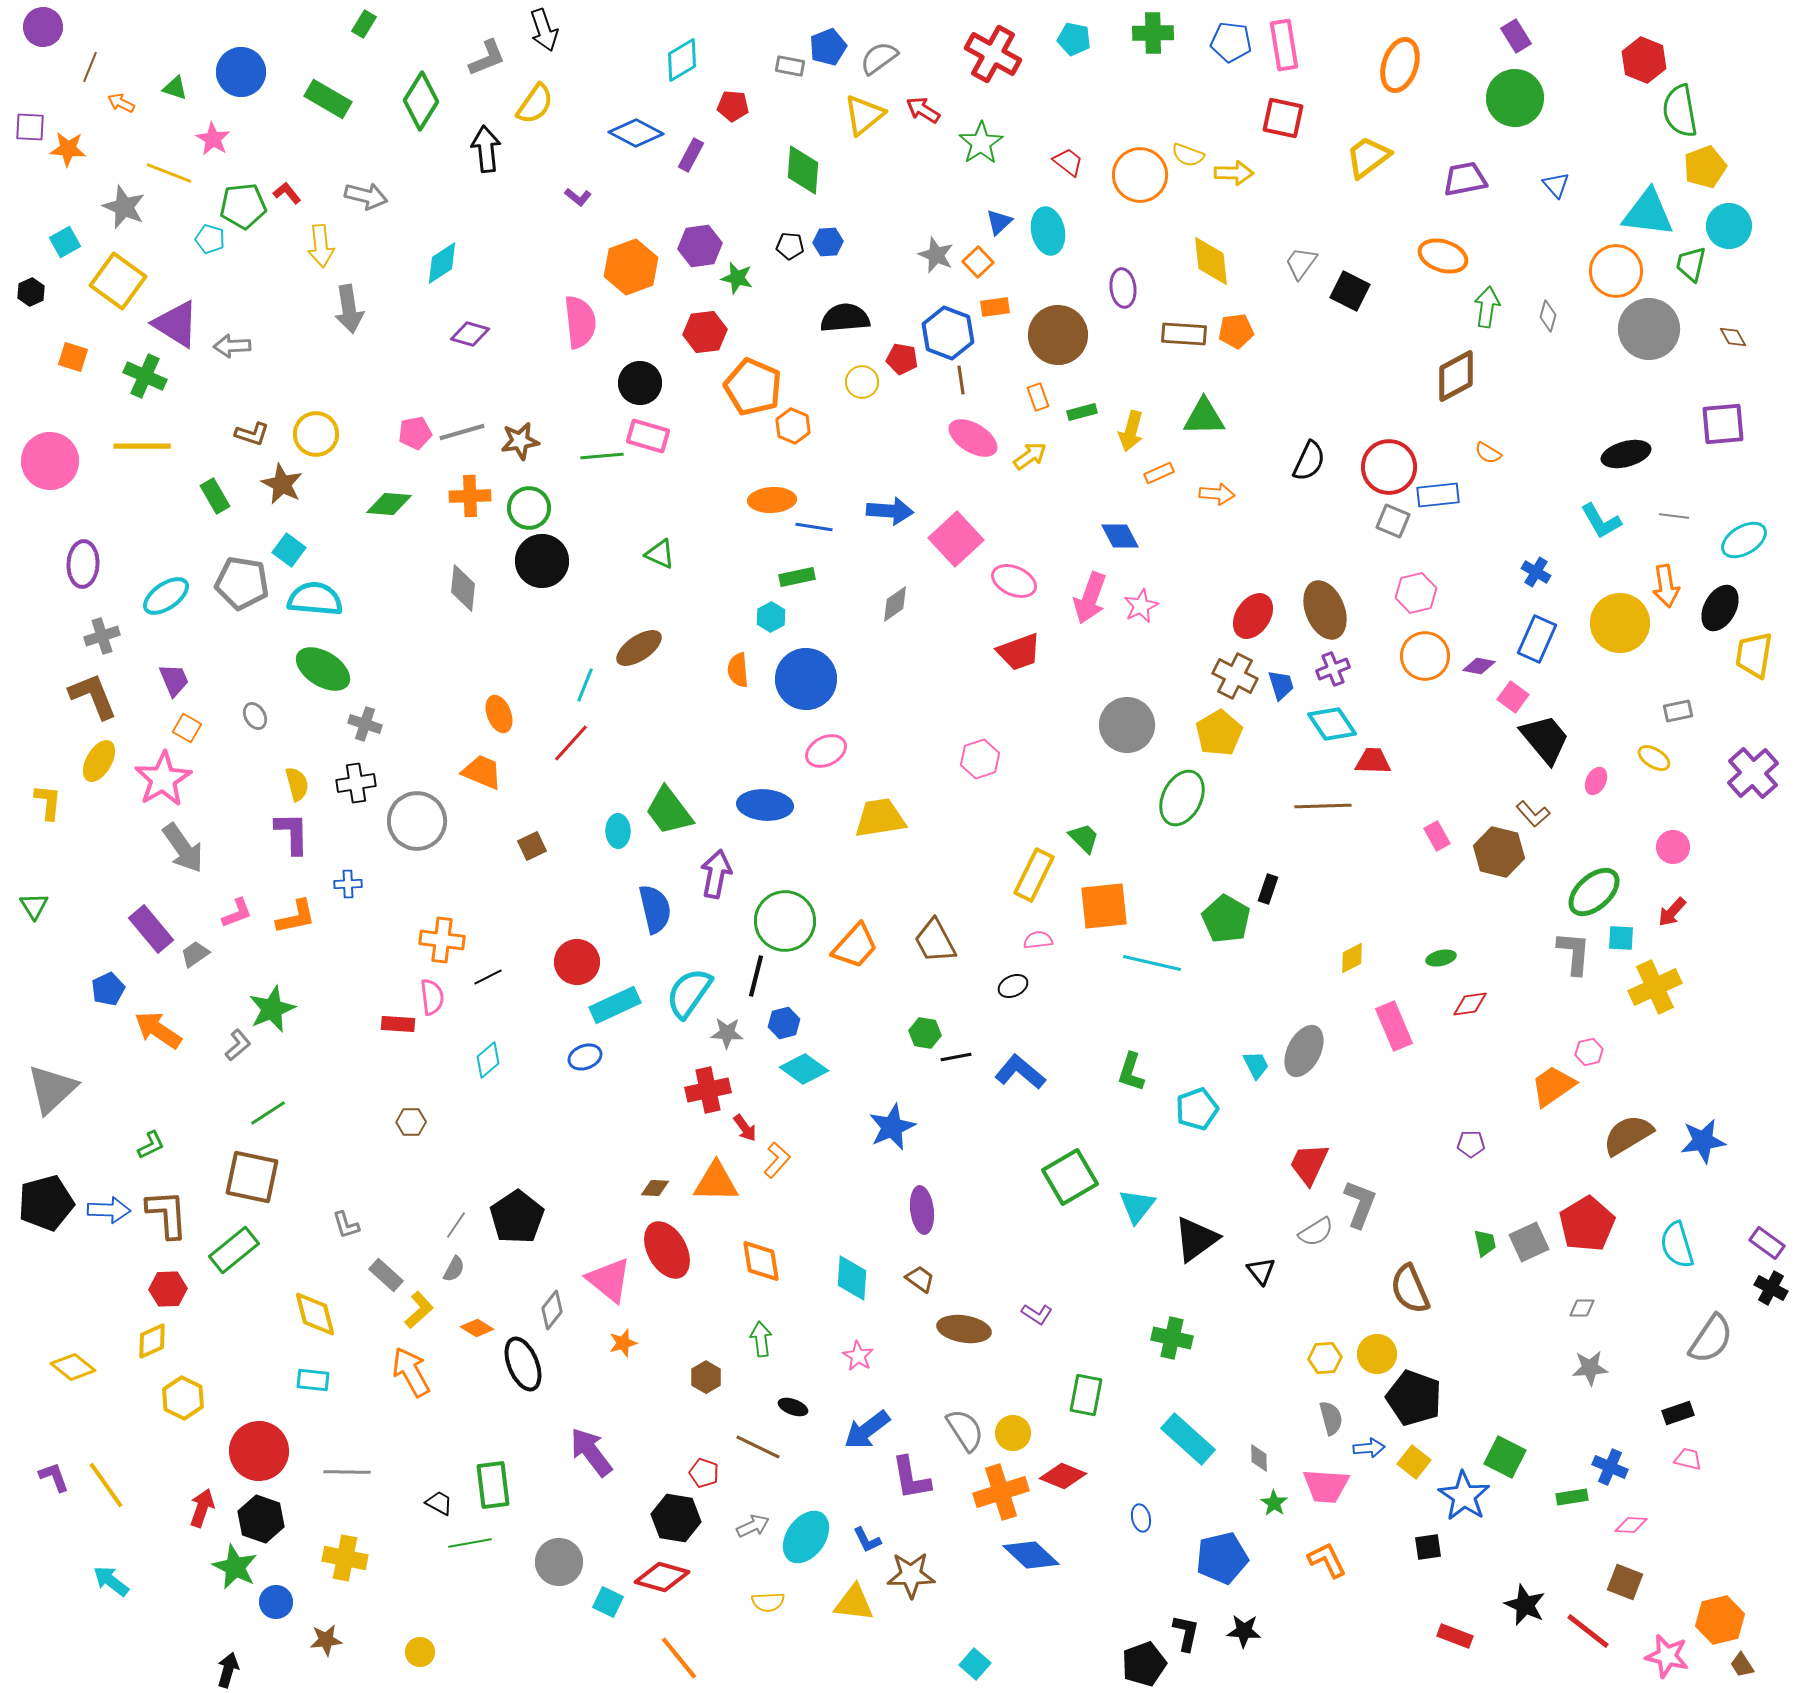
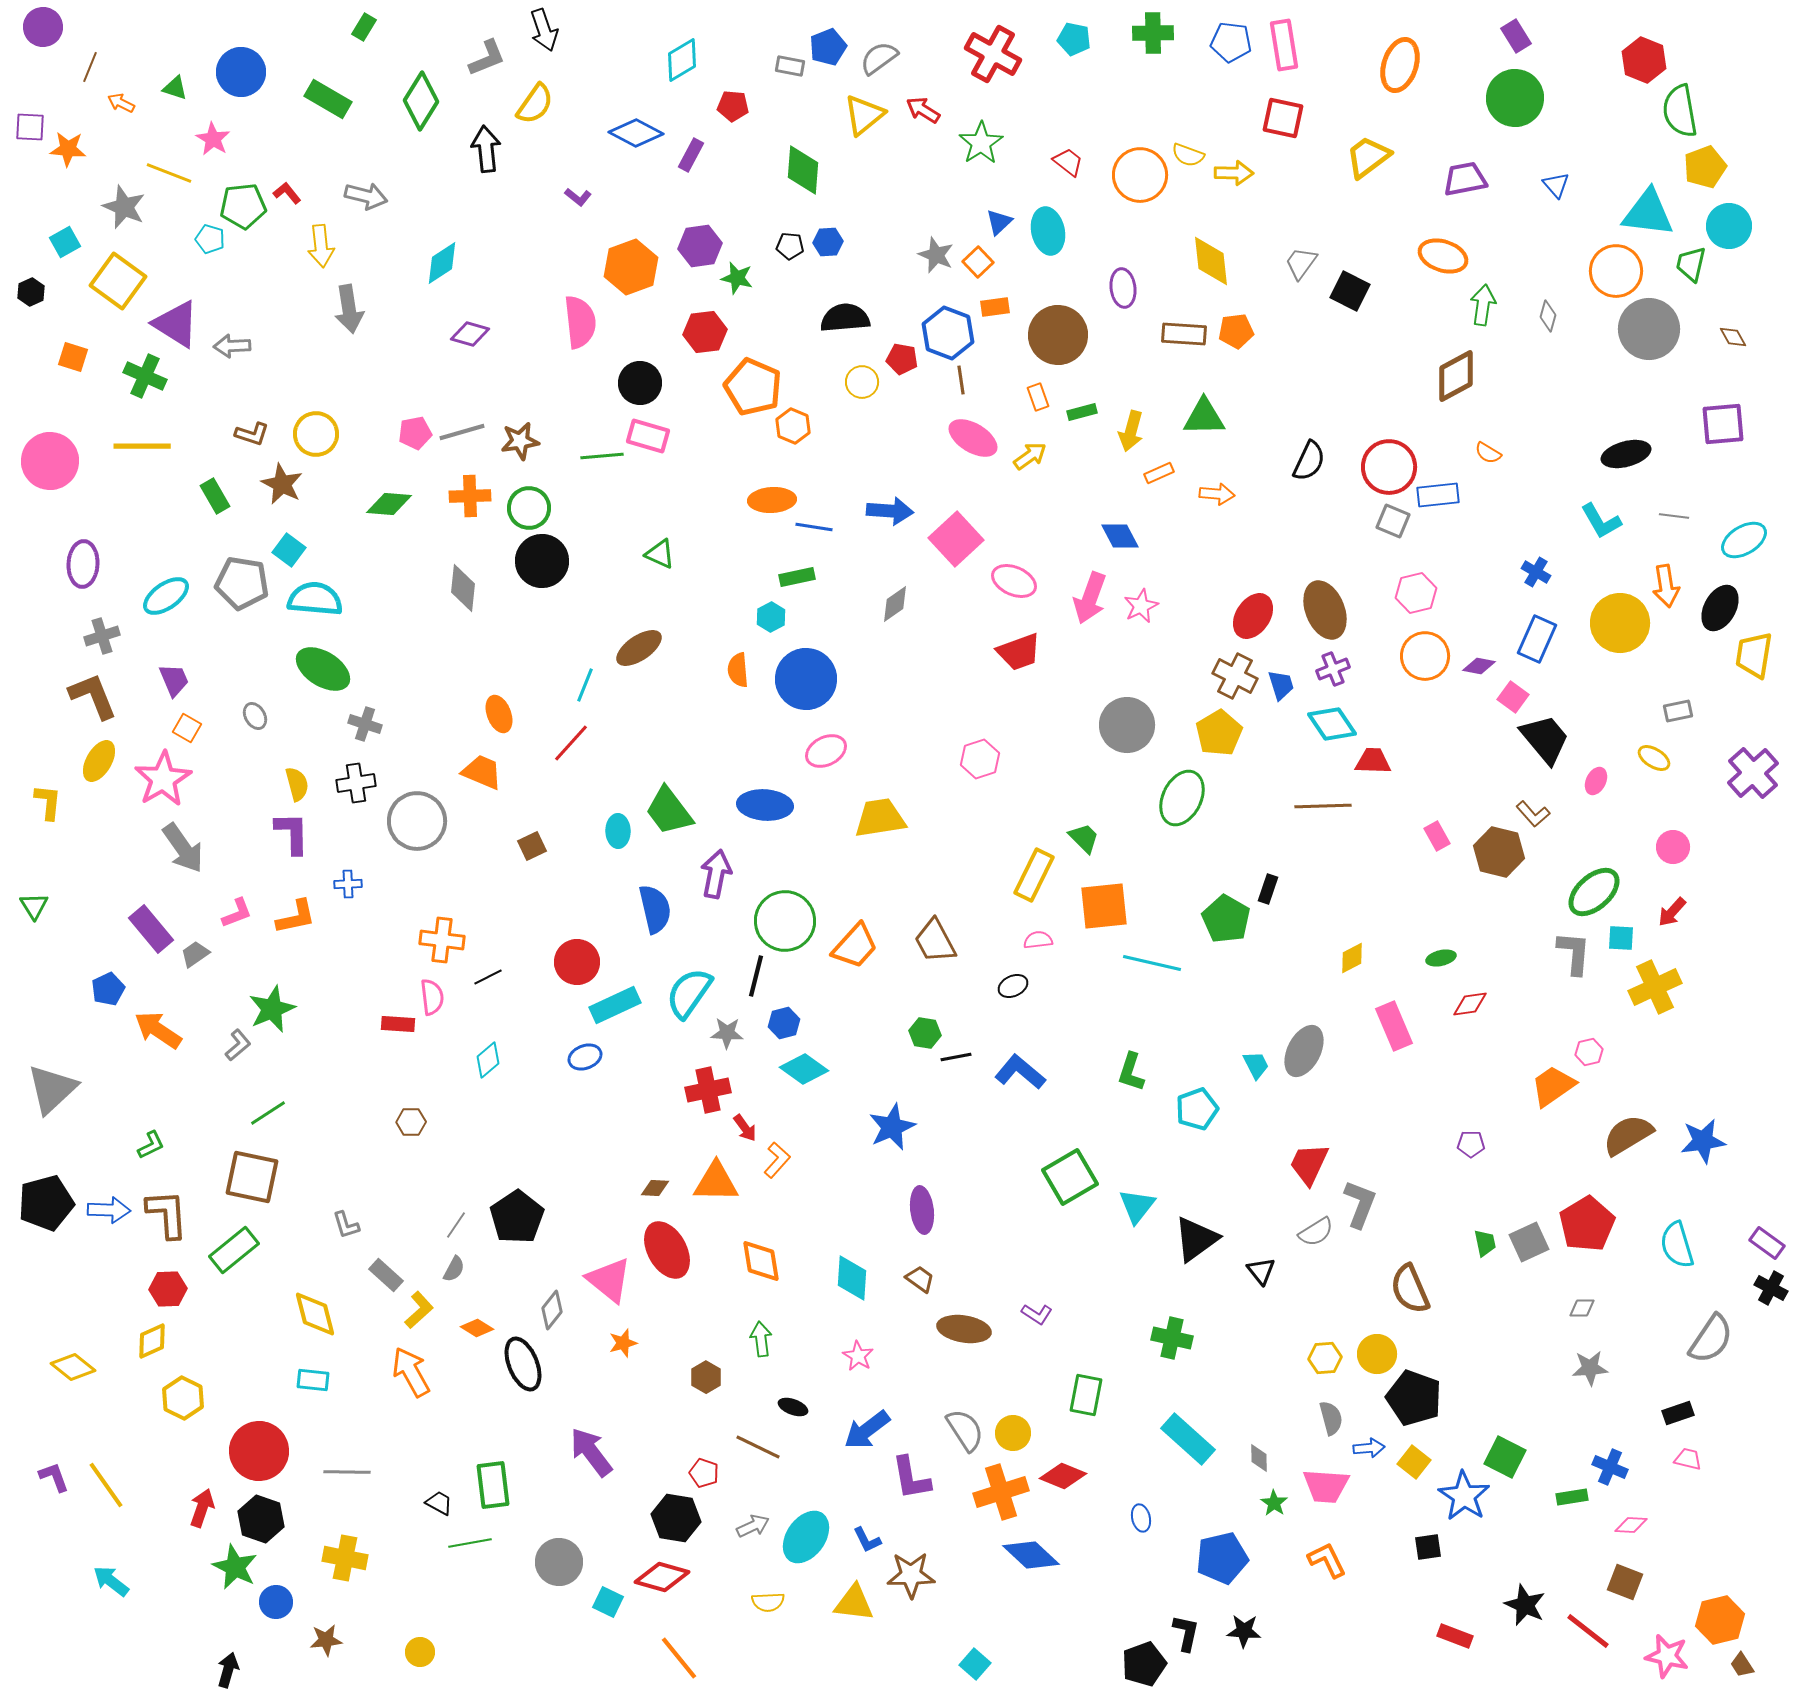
green rectangle at (364, 24): moved 3 px down
green arrow at (1487, 307): moved 4 px left, 2 px up
